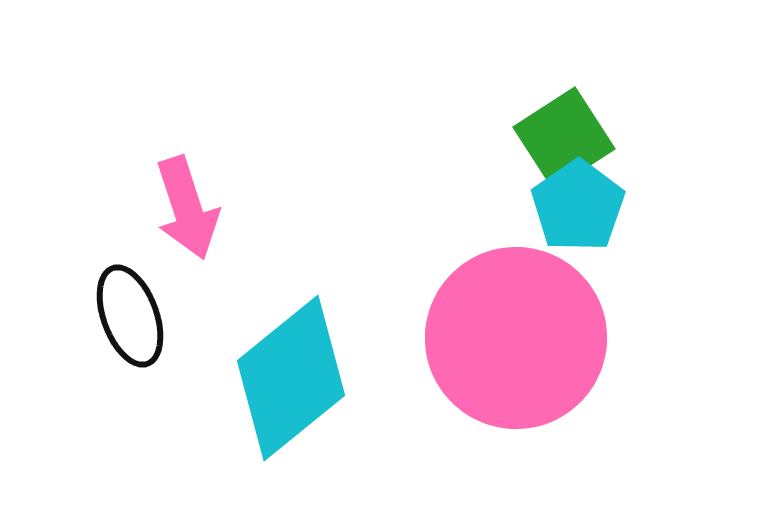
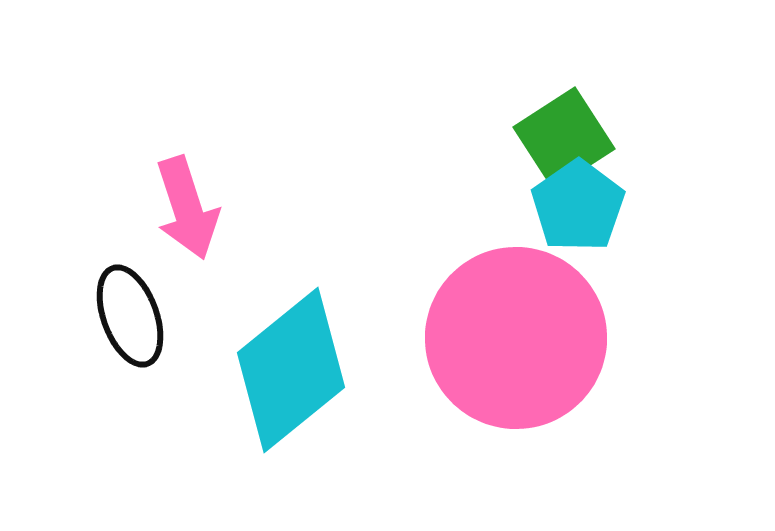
cyan diamond: moved 8 px up
